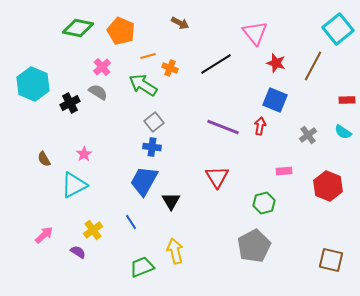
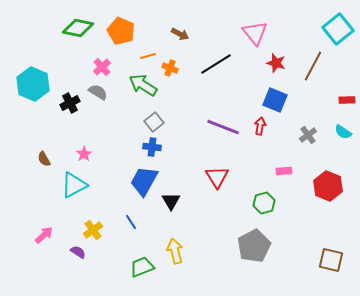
brown arrow: moved 11 px down
